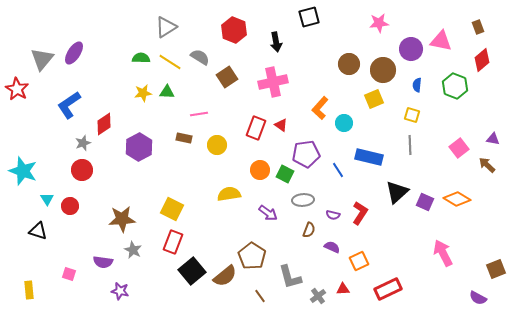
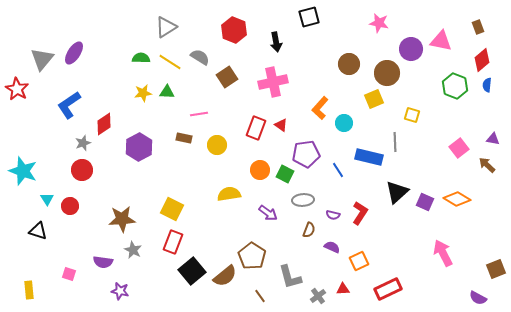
pink star at (379, 23): rotated 18 degrees clockwise
brown circle at (383, 70): moved 4 px right, 3 px down
blue semicircle at (417, 85): moved 70 px right
gray line at (410, 145): moved 15 px left, 3 px up
